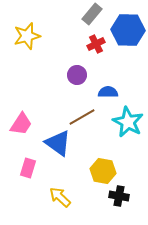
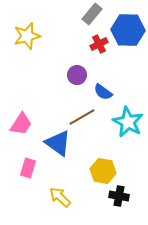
red cross: moved 3 px right
blue semicircle: moved 5 px left; rotated 144 degrees counterclockwise
